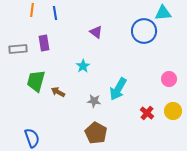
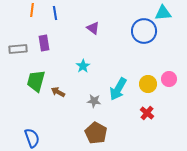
purple triangle: moved 3 px left, 4 px up
yellow circle: moved 25 px left, 27 px up
